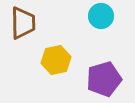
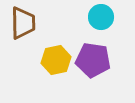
cyan circle: moved 1 px down
purple pentagon: moved 11 px left, 19 px up; rotated 24 degrees clockwise
